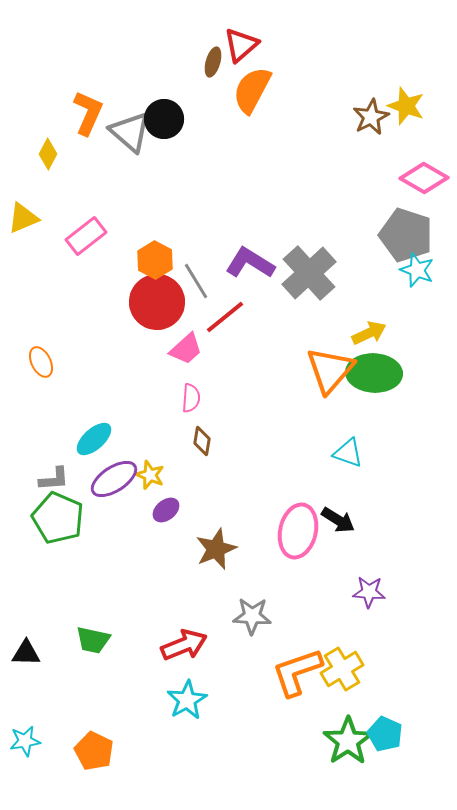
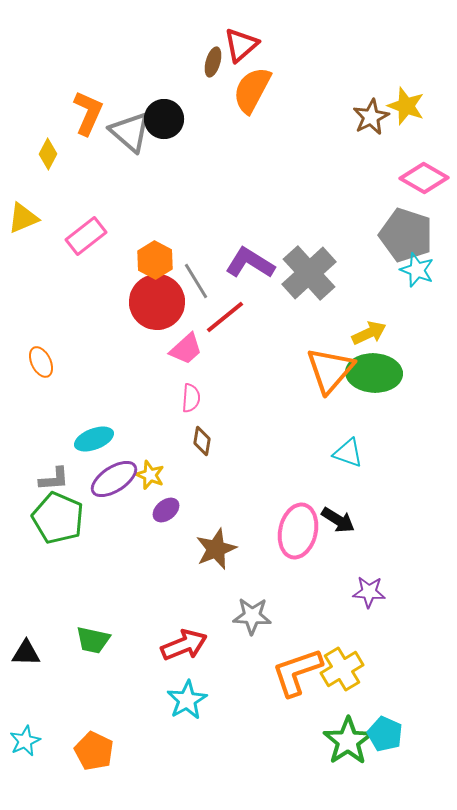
cyan ellipse at (94, 439): rotated 21 degrees clockwise
cyan star at (25, 741): rotated 16 degrees counterclockwise
